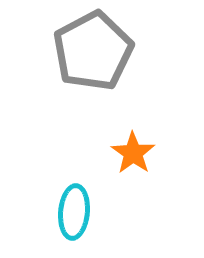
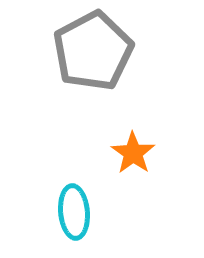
cyan ellipse: rotated 10 degrees counterclockwise
